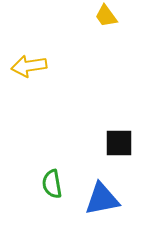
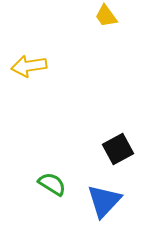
black square: moved 1 px left, 6 px down; rotated 28 degrees counterclockwise
green semicircle: rotated 132 degrees clockwise
blue triangle: moved 2 px right, 2 px down; rotated 36 degrees counterclockwise
